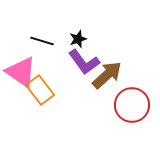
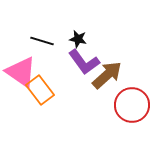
black star: rotated 30 degrees clockwise
